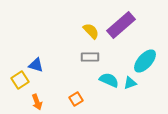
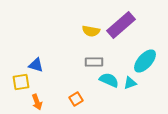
yellow semicircle: rotated 144 degrees clockwise
gray rectangle: moved 4 px right, 5 px down
yellow square: moved 1 px right, 2 px down; rotated 24 degrees clockwise
